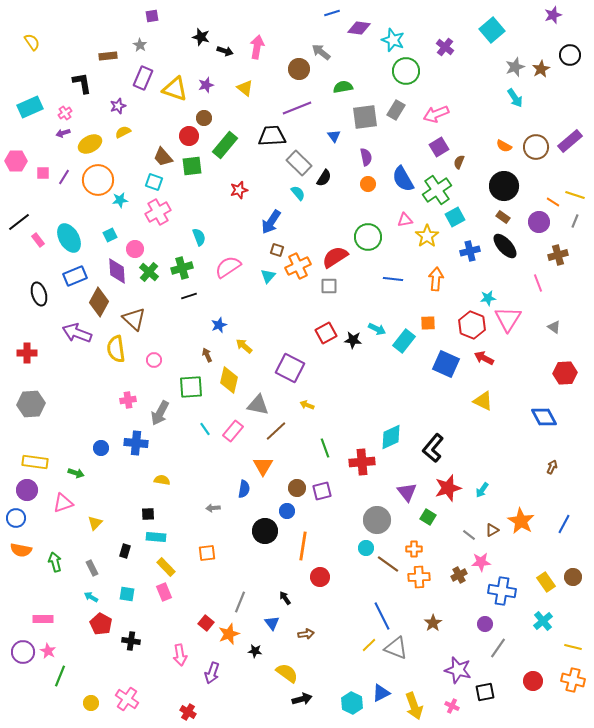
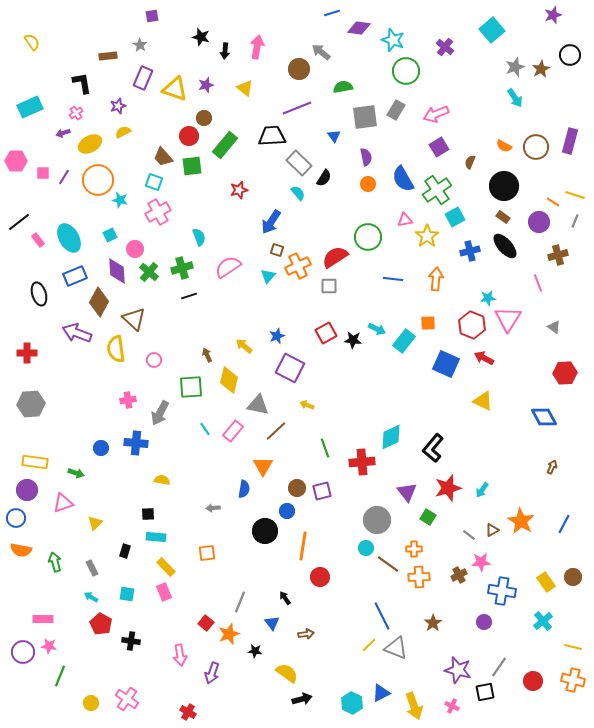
black arrow at (225, 51): rotated 77 degrees clockwise
pink cross at (65, 113): moved 11 px right
purple rectangle at (570, 141): rotated 35 degrees counterclockwise
brown semicircle at (459, 162): moved 11 px right
cyan star at (120, 200): rotated 21 degrees clockwise
blue star at (219, 325): moved 58 px right, 11 px down
purple circle at (485, 624): moved 1 px left, 2 px up
gray line at (498, 648): moved 1 px right, 19 px down
pink star at (48, 651): moved 1 px right, 5 px up; rotated 21 degrees counterclockwise
